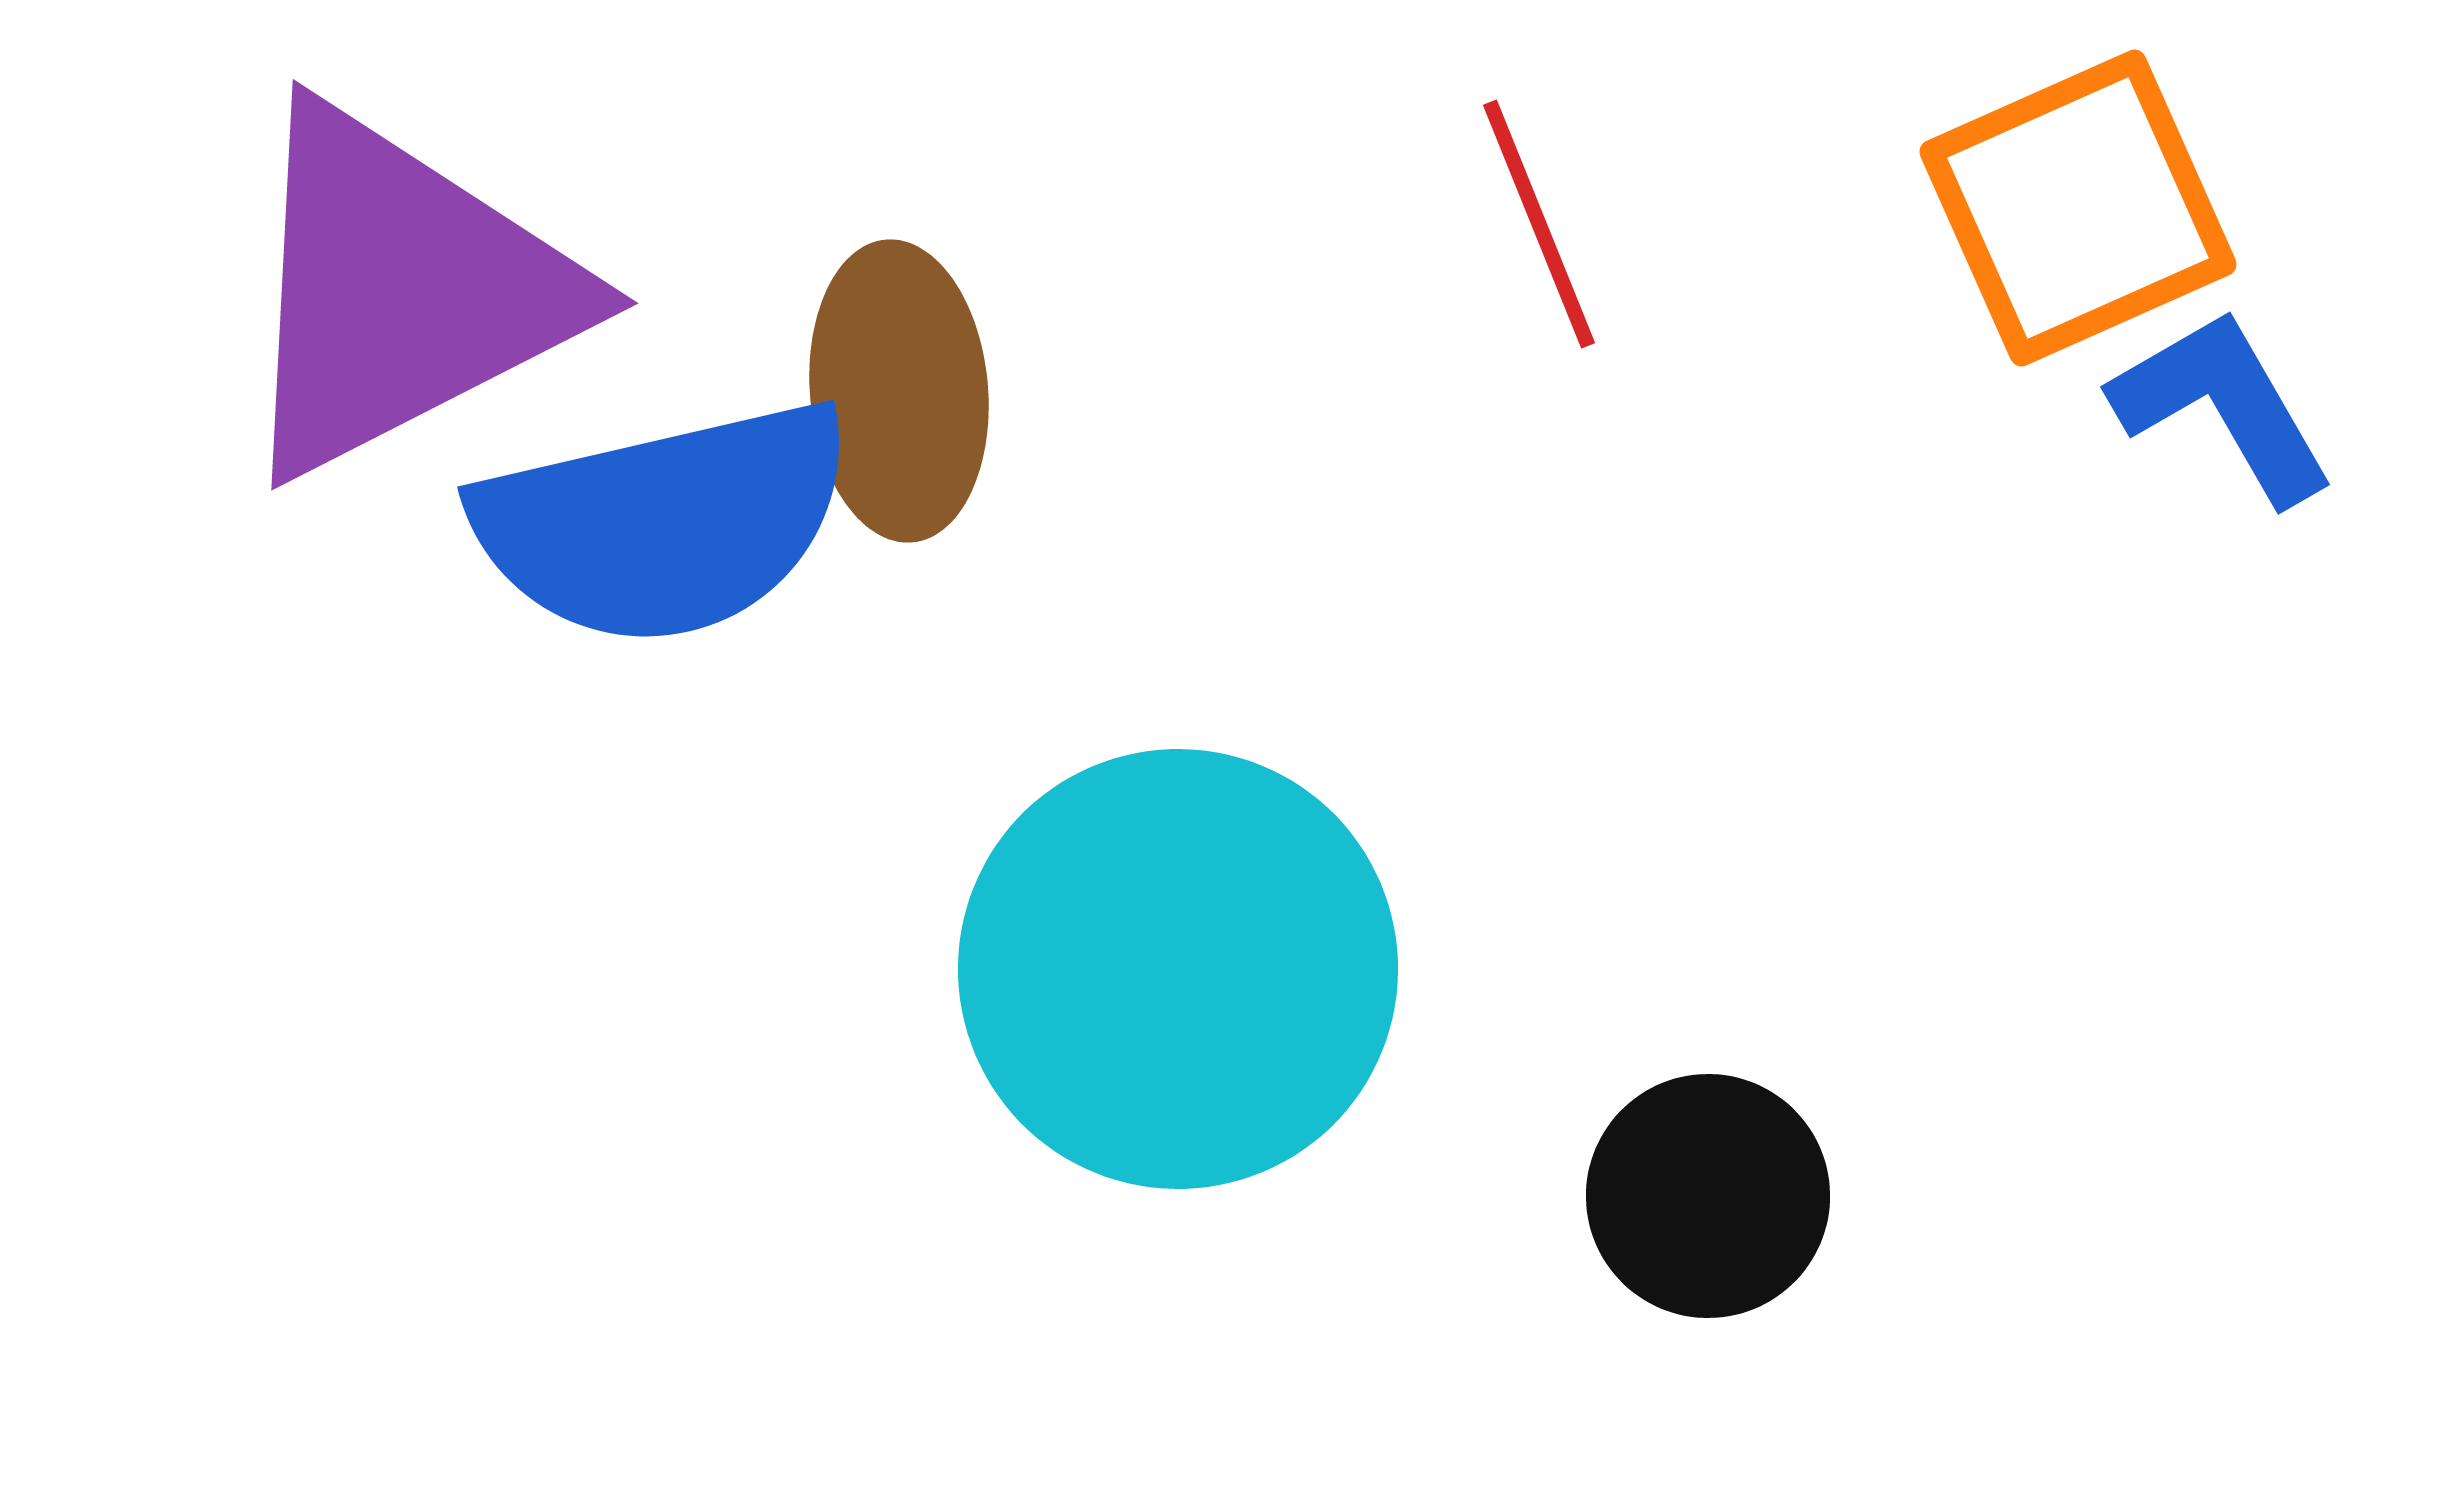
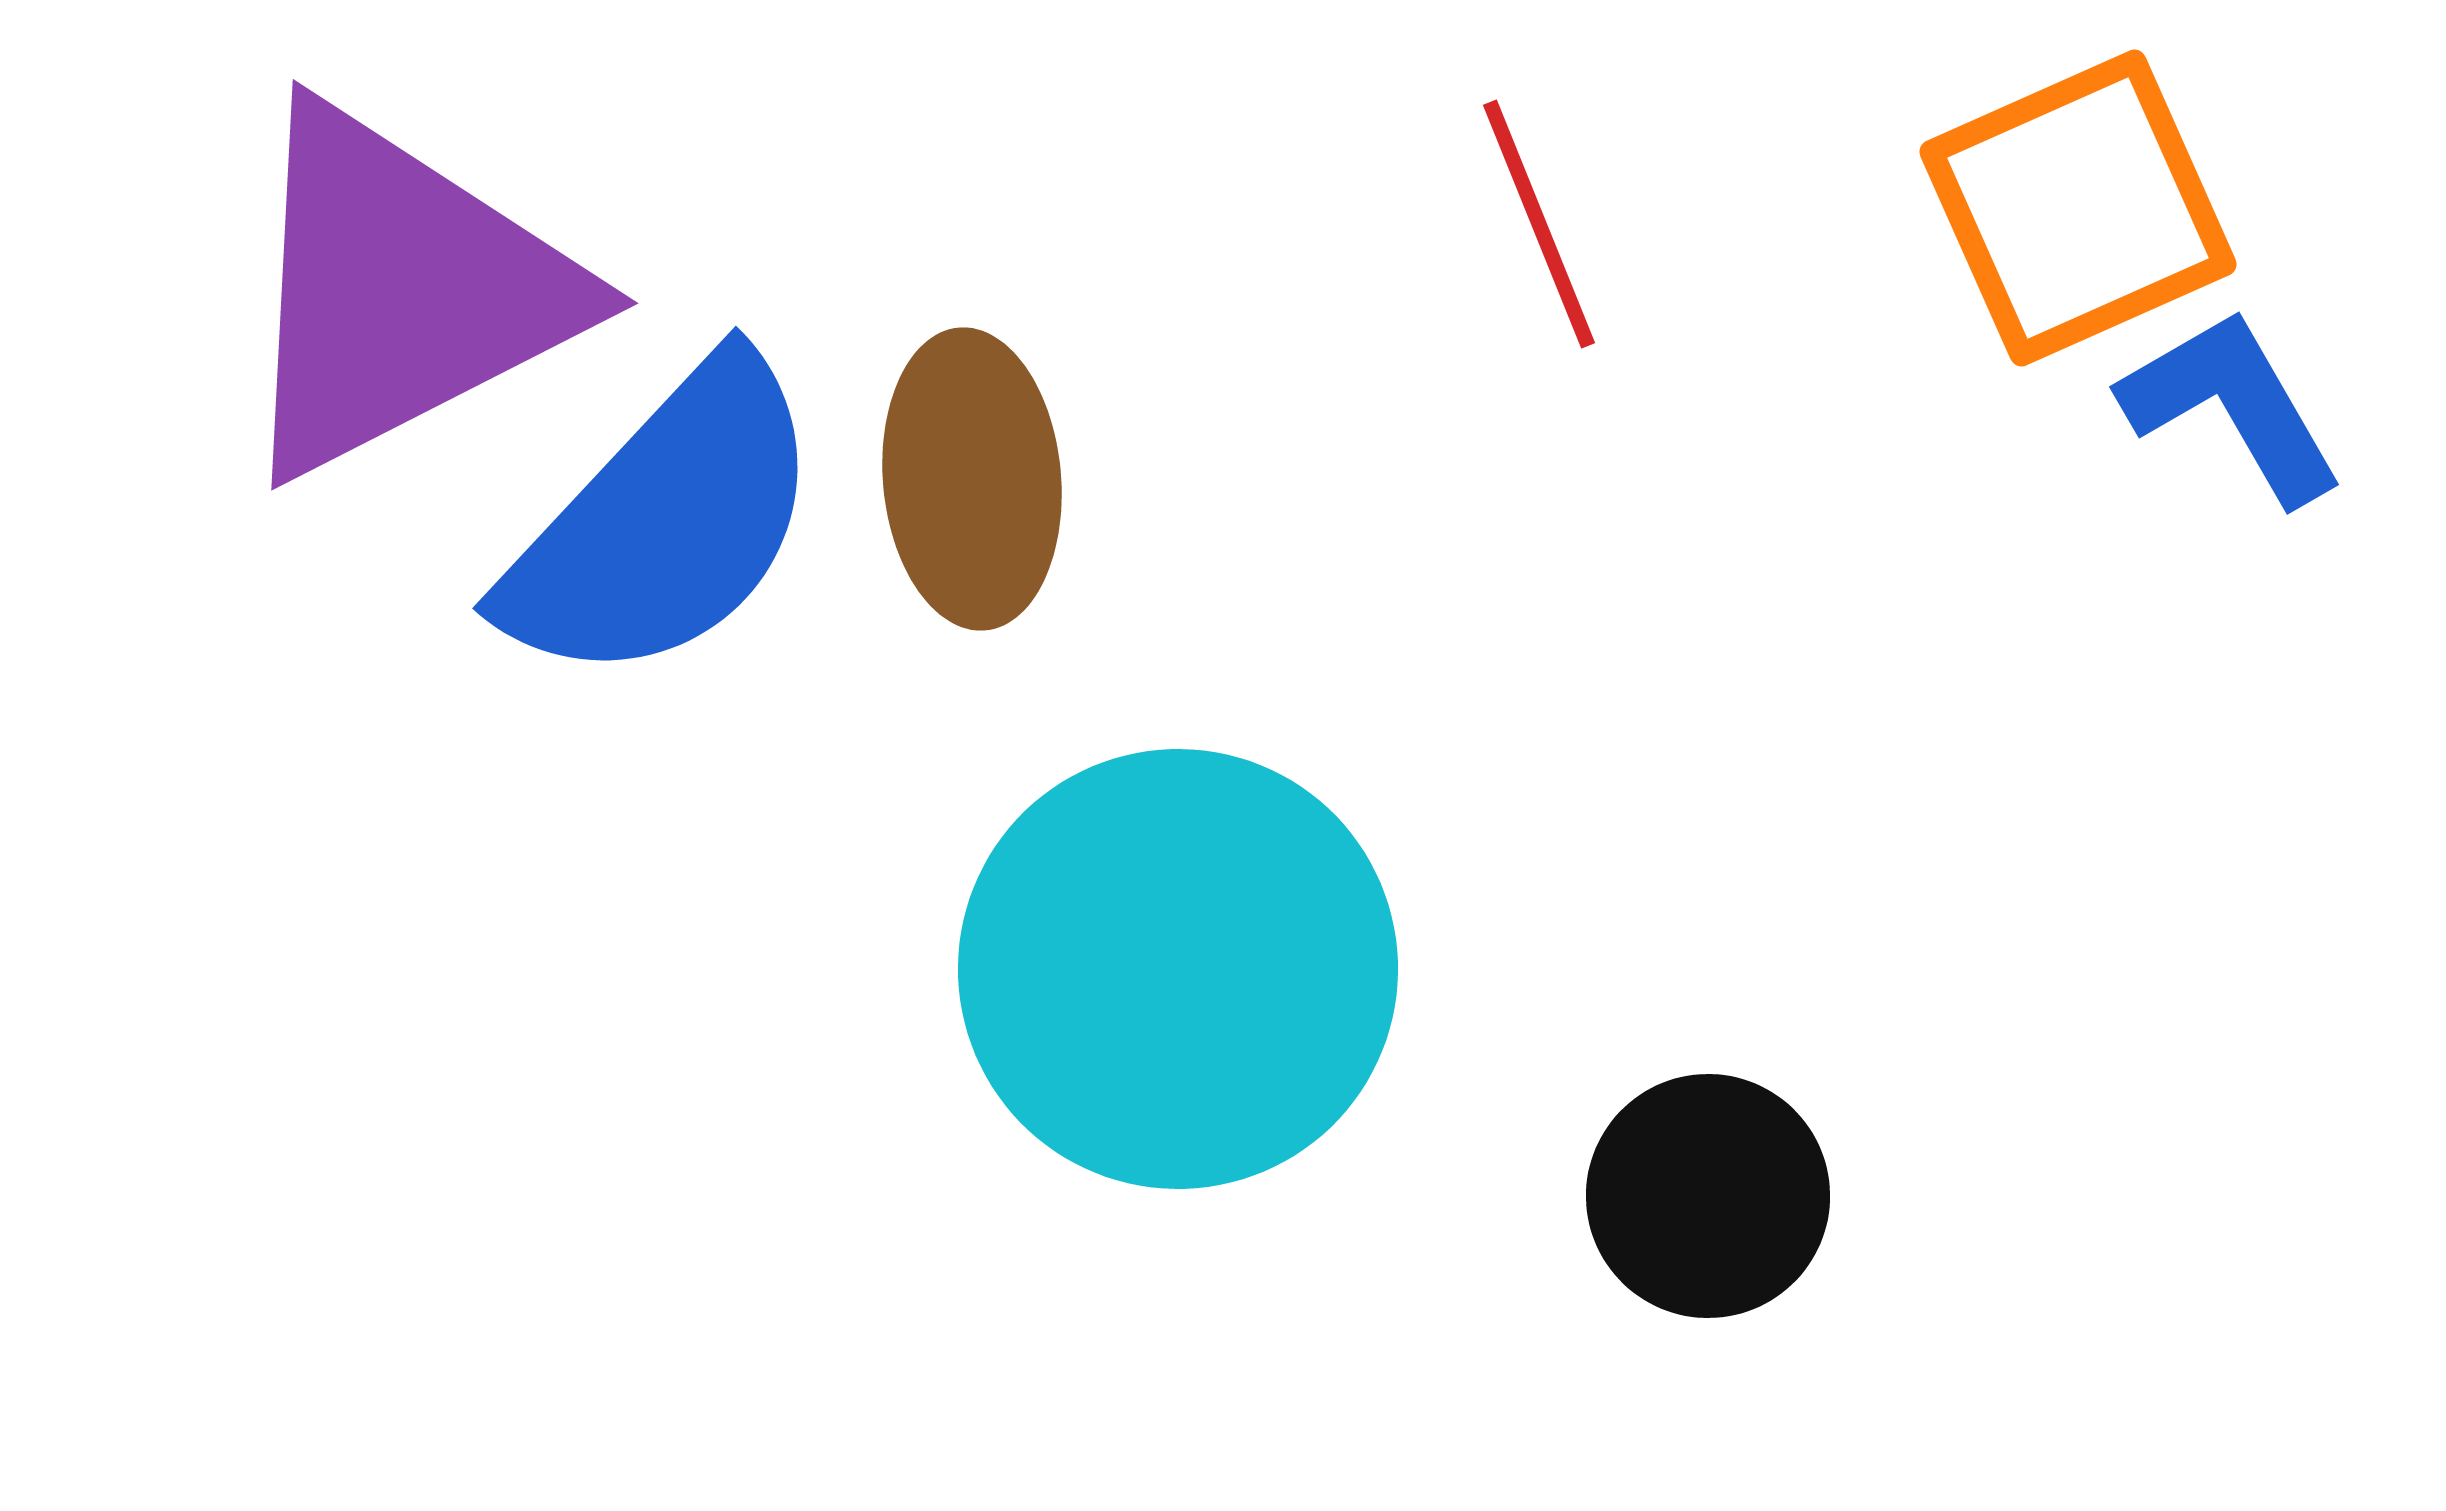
brown ellipse: moved 73 px right, 88 px down
blue L-shape: moved 9 px right
blue semicircle: rotated 34 degrees counterclockwise
